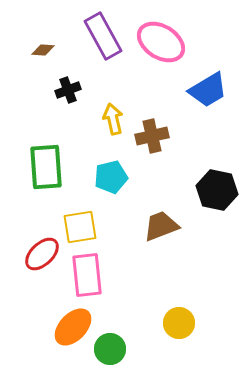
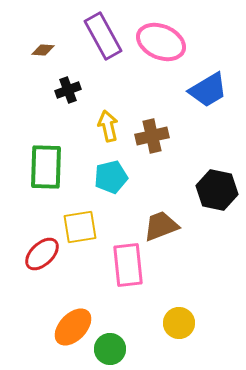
pink ellipse: rotated 9 degrees counterclockwise
yellow arrow: moved 5 px left, 7 px down
green rectangle: rotated 6 degrees clockwise
pink rectangle: moved 41 px right, 10 px up
